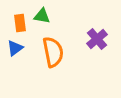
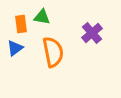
green triangle: moved 1 px down
orange rectangle: moved 1 px right, 1 px down
purple cross: moved 5 px left, 6 px up
